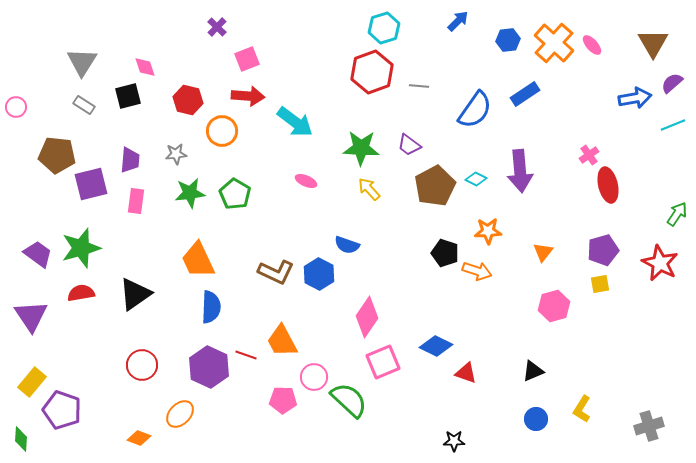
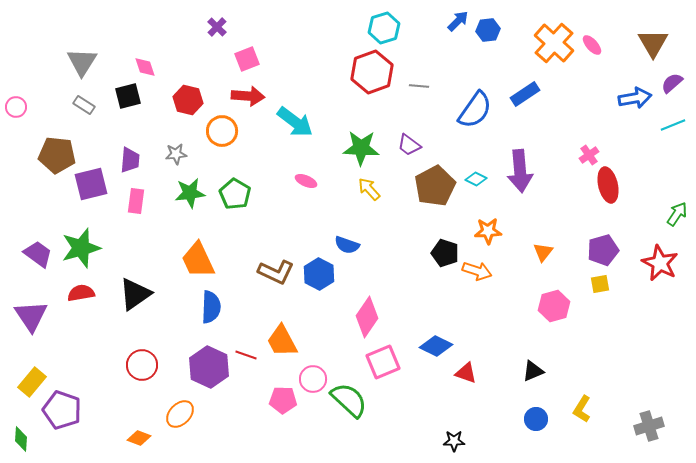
blue hexagon at (508, 40): moved 20 px left, 10 px up
pink circle at (314, 377): moved 1 px left, 2 px down
